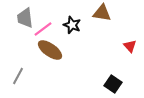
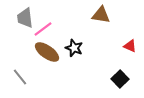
brown triangle: moved 1 px left, 2 px down
black star: moved 2 px right, 23 px down
red triangle: rotated 24 degrees counterclockwise
brown ellipse: moved 3 px left, 2 px down
gray line: moved 2 px right, 1 px down; rotated 66 degrees counterclockwise
black square: moved 7 px right, 5 px up; rotated 12 degrees clockwise
